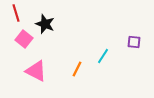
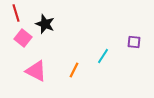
pink square: moved 1 px left, 1 px up
orange line: moved 3 px left, 1 px down
